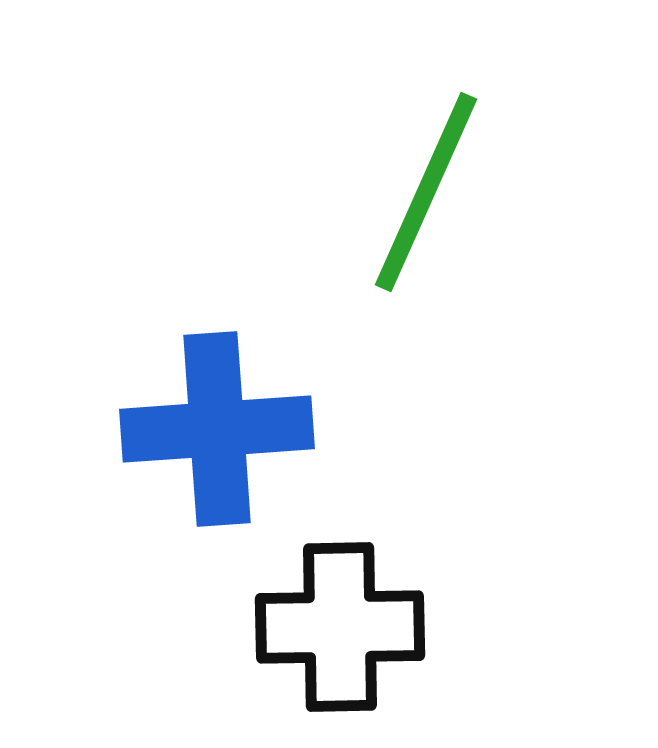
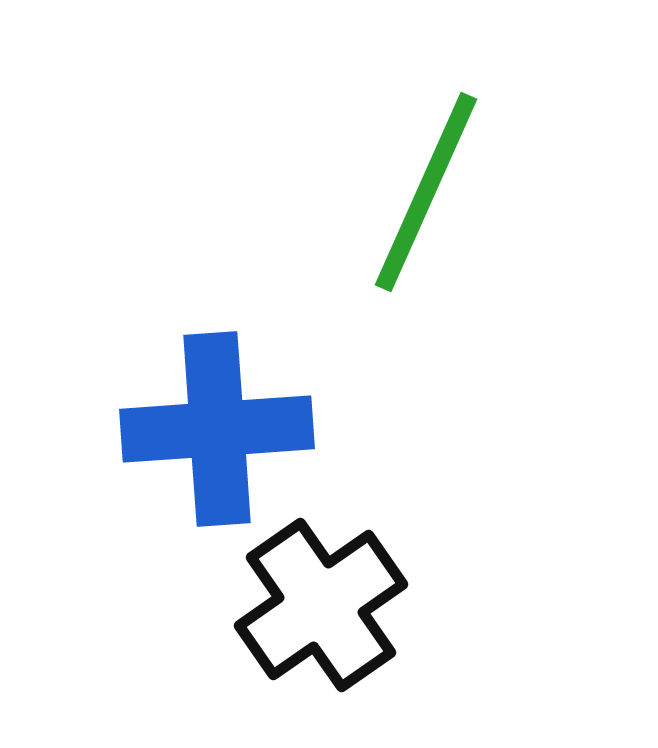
black cross: moved 19 px left, 22 px up; rotated 34 degrees counterclockwise
